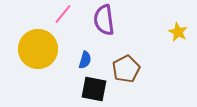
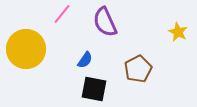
pink line: moved 1 px left
purple semicircle: moved 1 px right, 2 px down; rotated 16 degrees counterclockwise
yellow circle: moved 12 px left
blue semicircle: rotated 18 degrees clockwise
brown pentagon: moved 12 px right
